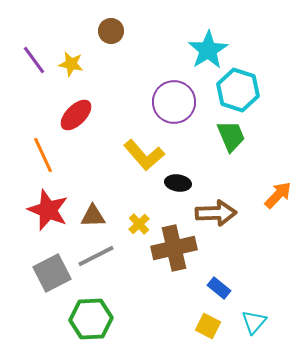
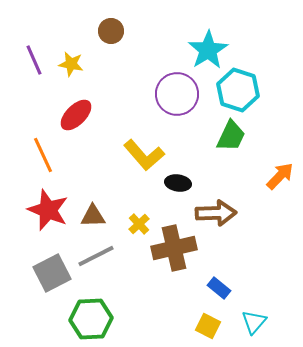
purple line: rotated 12 degrees clockwise
purple circle: moved 3 px right, 8 px up
green trapezoid: rotated 48 degrees clockwise
orange arrow: moved 2 px right, 19 px up
